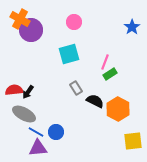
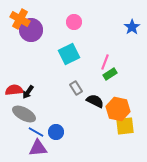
cyan square: rotated 10 degrees counterclockwise
orange hexagon: rotated 15 degrees counterclockwise
yellow square: moved 8 px left, 15 px up
